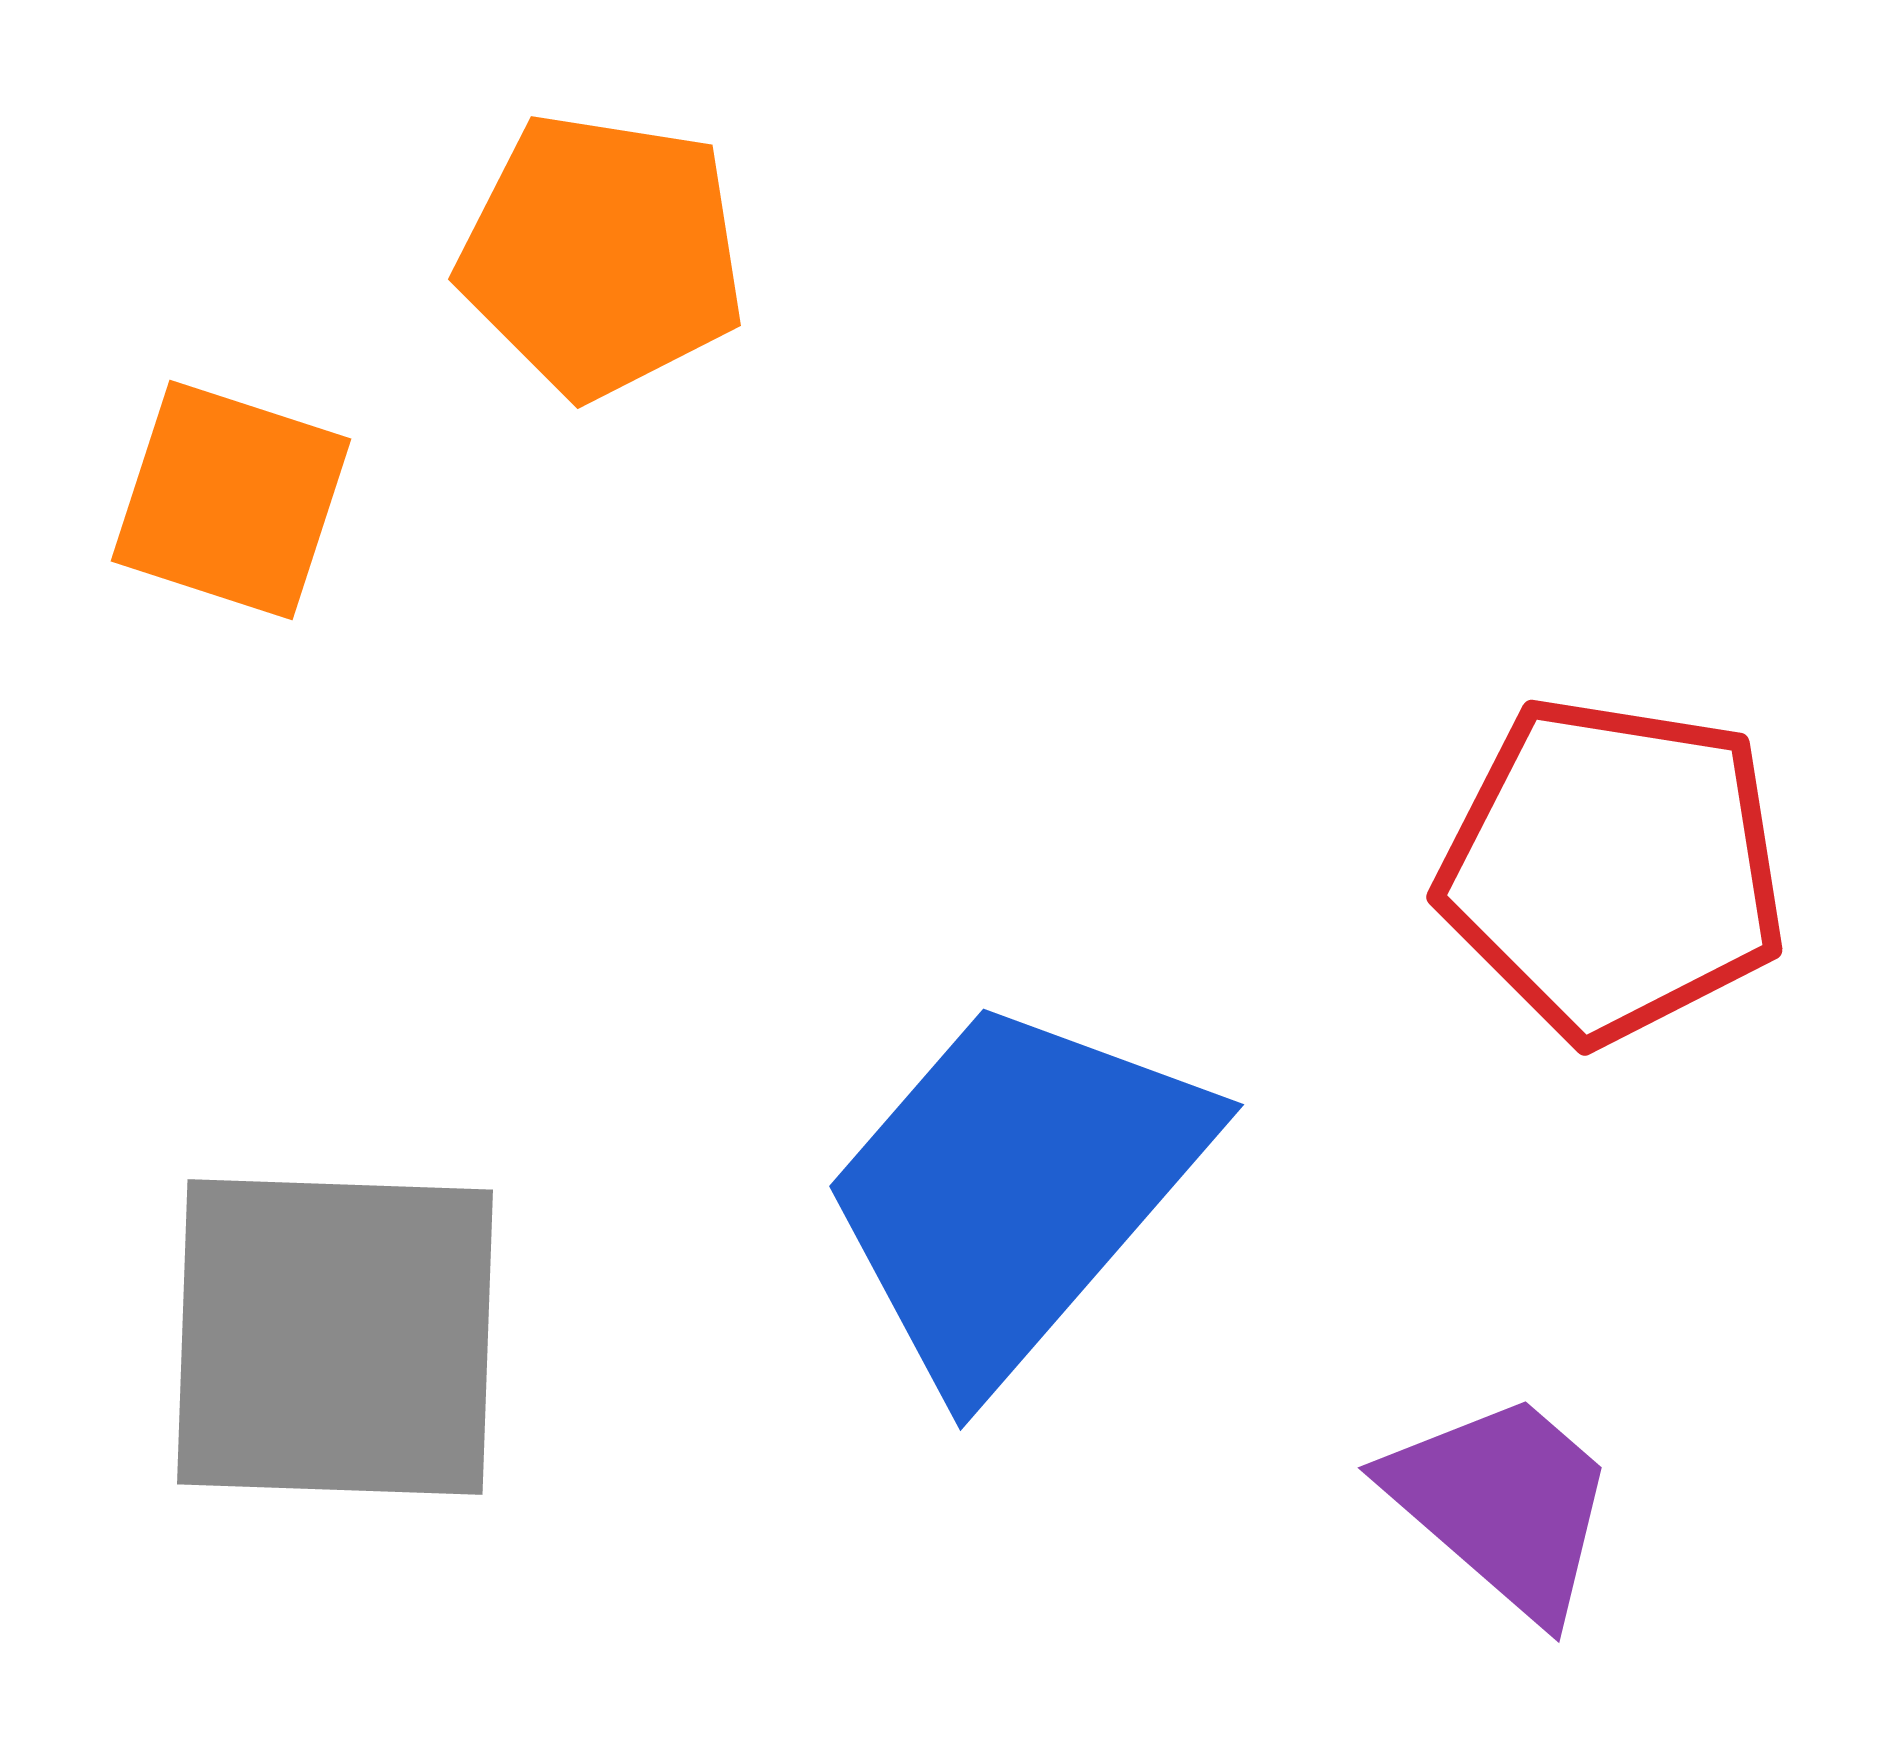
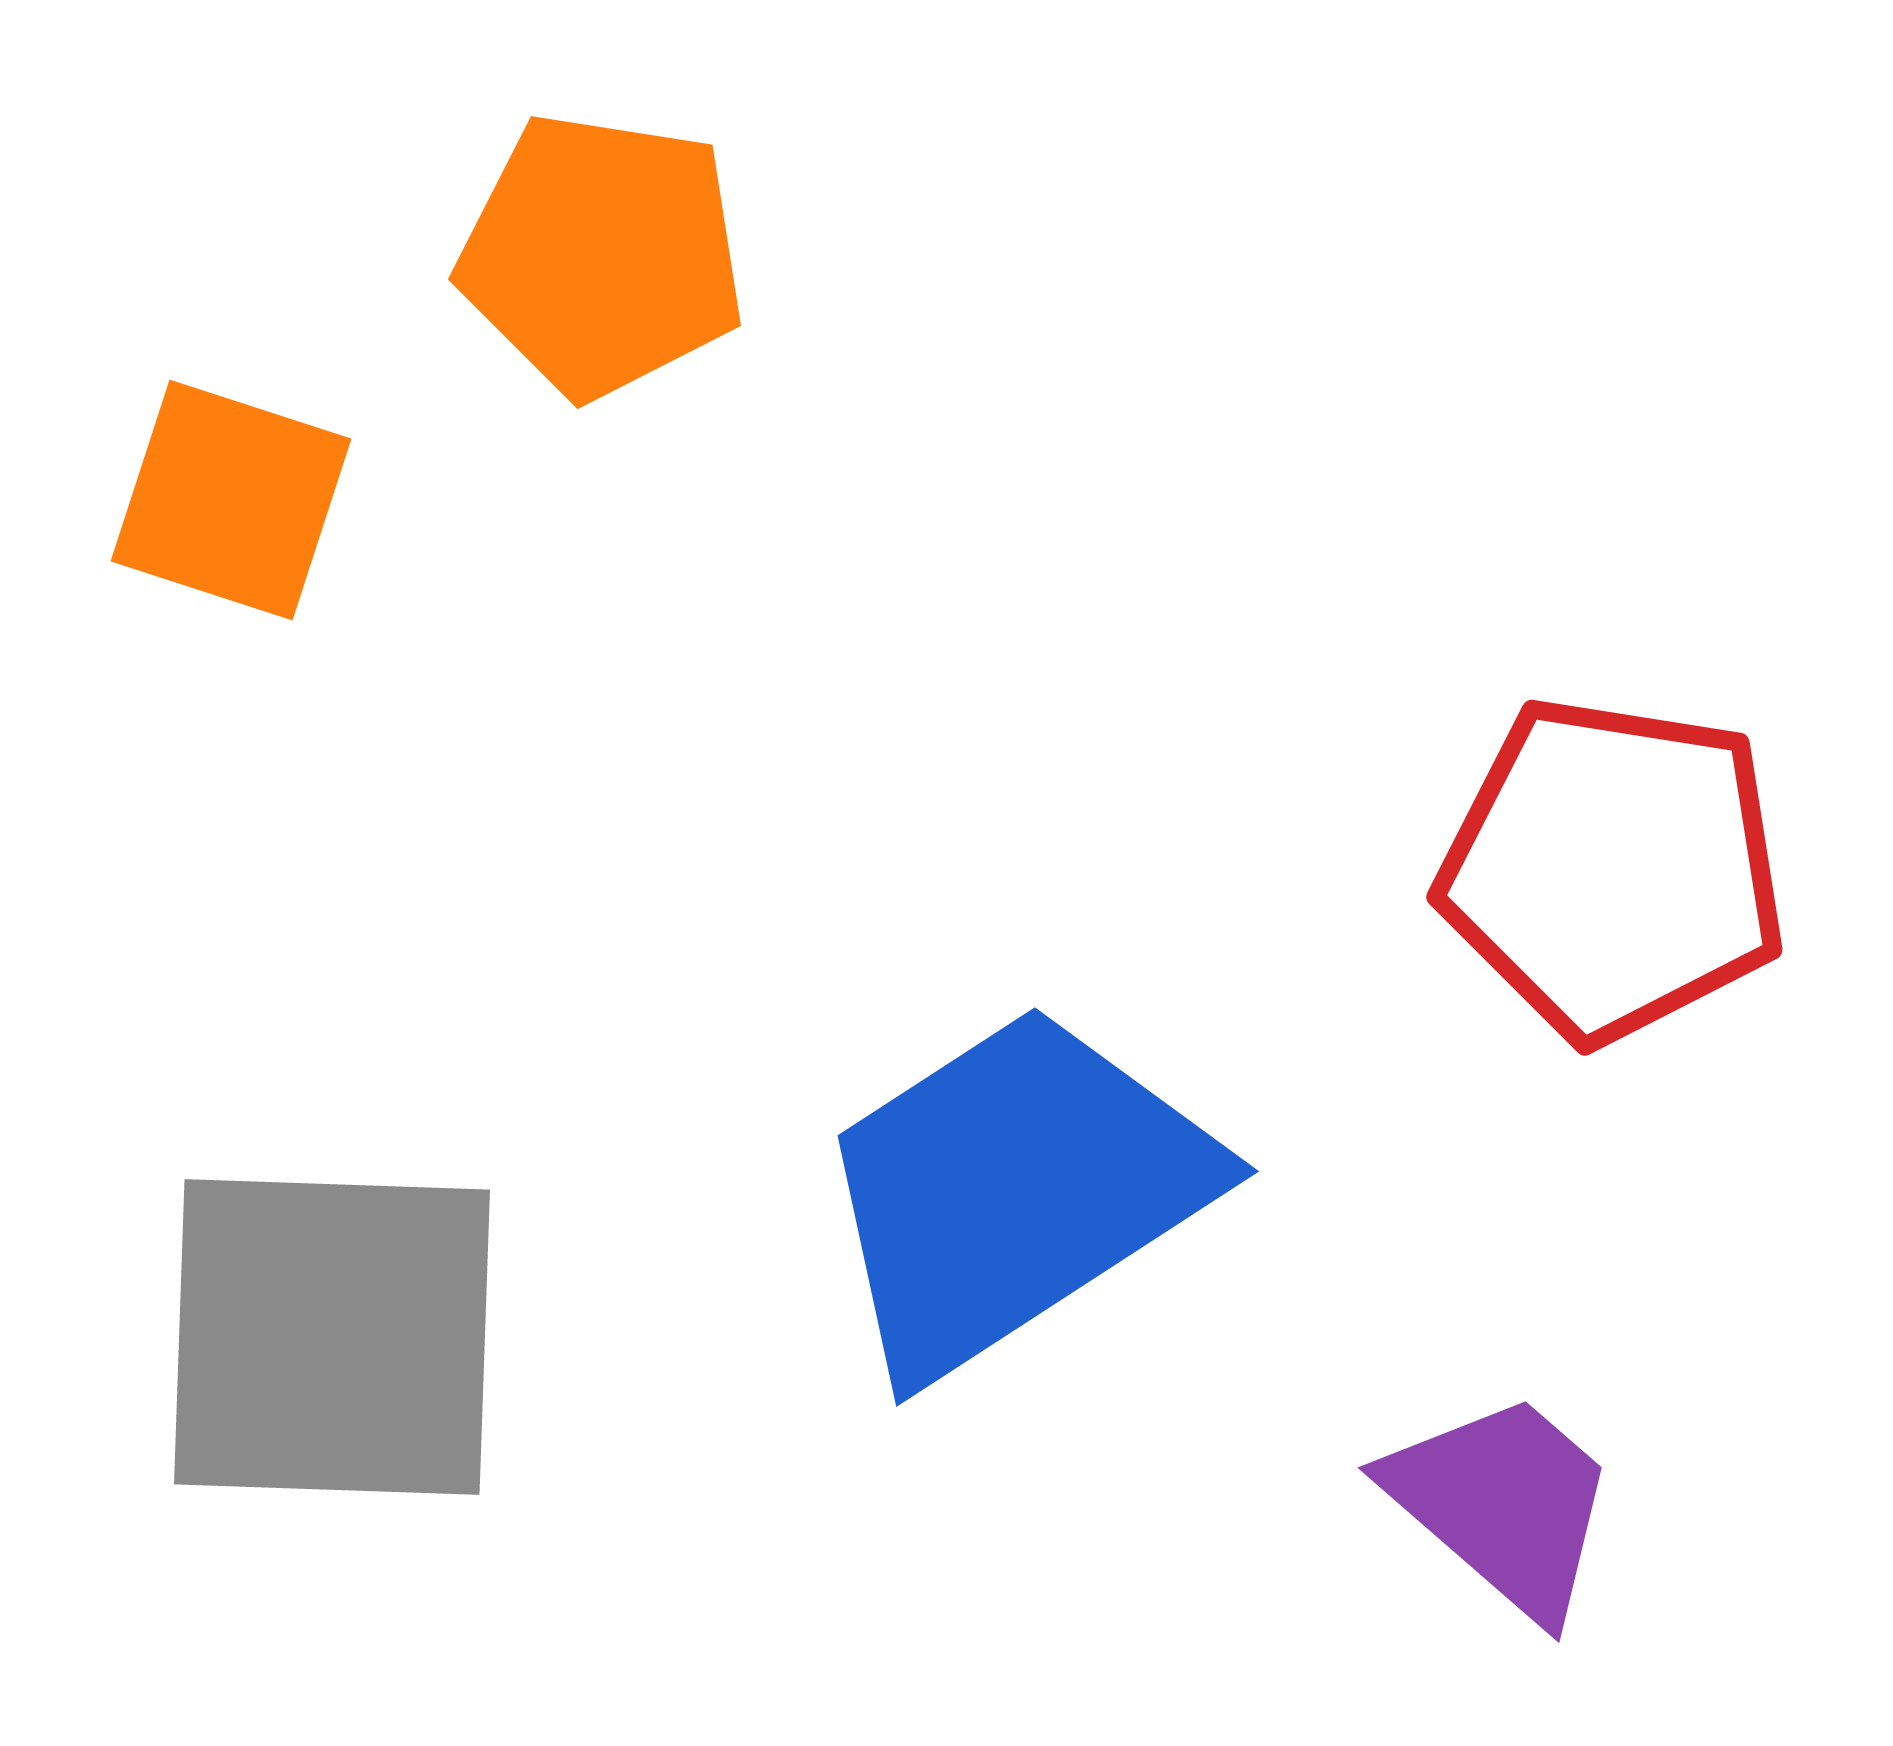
blue trapezoid: rotated 16 degrees clockwise
gray square: moved 3 px left
